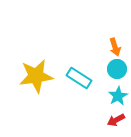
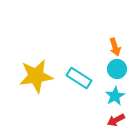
cyan star: moved 3 px left
